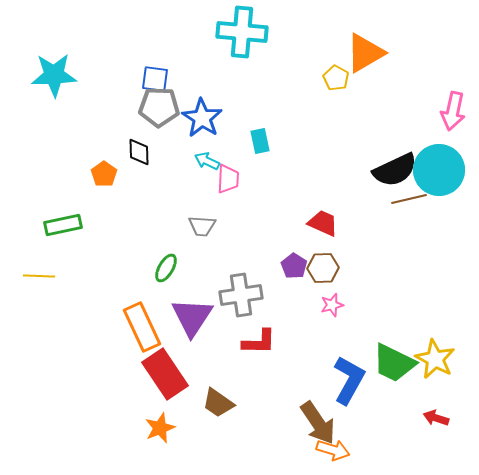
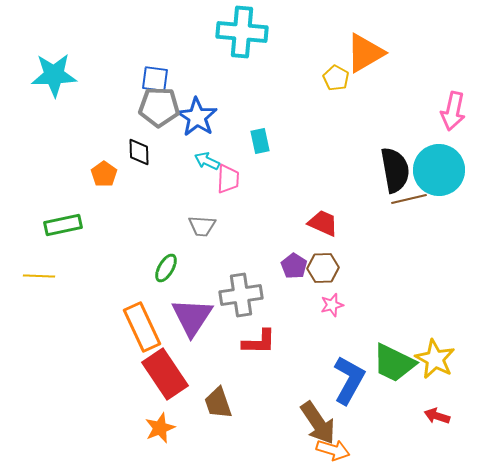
blue star: moved 5 px left, 1 px up
black semicircle: rotated 75 degrees counterclockwise
brown trapezoid: rotated 36 degrees clockwise
red arrow: moved 1 px right, 2 px up
